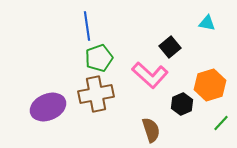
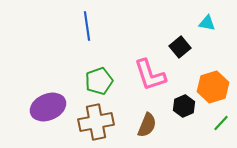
black square: moved 10 px right
green pentagon: moved 23 px down
pink L-shape: rotated 30 degrees clockwise
orange hexagon: moved 3 px right, 2 px down
brown cross: moved 28 px down
black hexagon: moved 2 px right, 2 px down
brown semicircle: moved 4 px left, 5 px up; rotated 40 degrees clockwise
